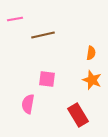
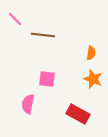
pink line: rotated 56 degrees clockwise
brown line: rotated 20 degrees clockwise
orange star: moved 1 px right, 1 px up
red rectangle: moved 1 px up; rotated 30 degrees counterclockwise
